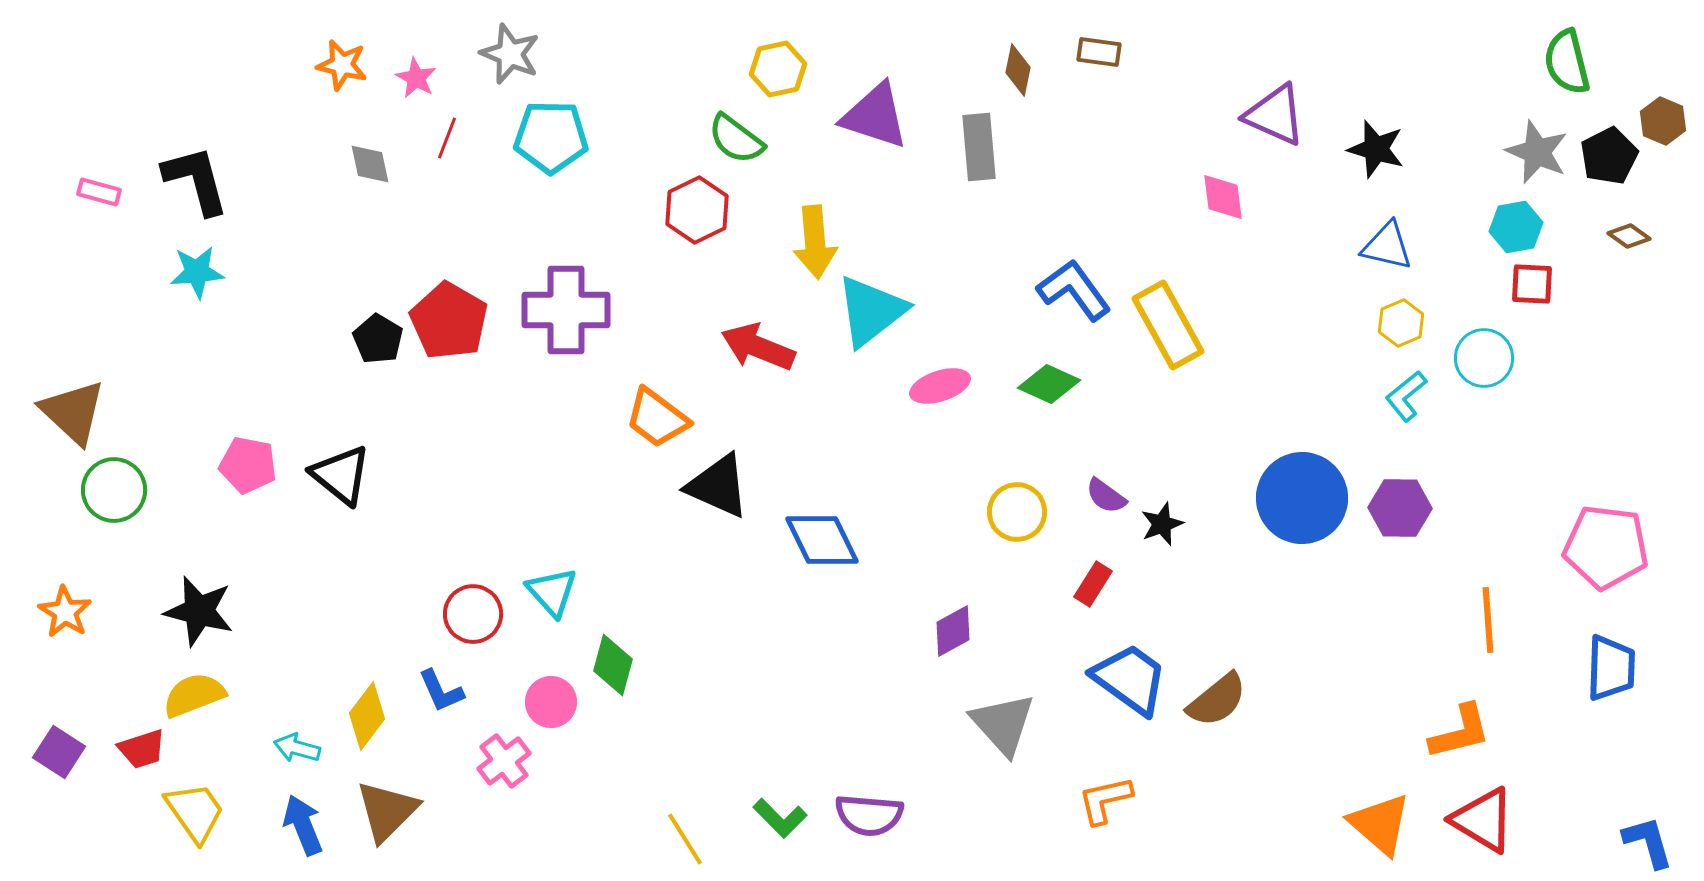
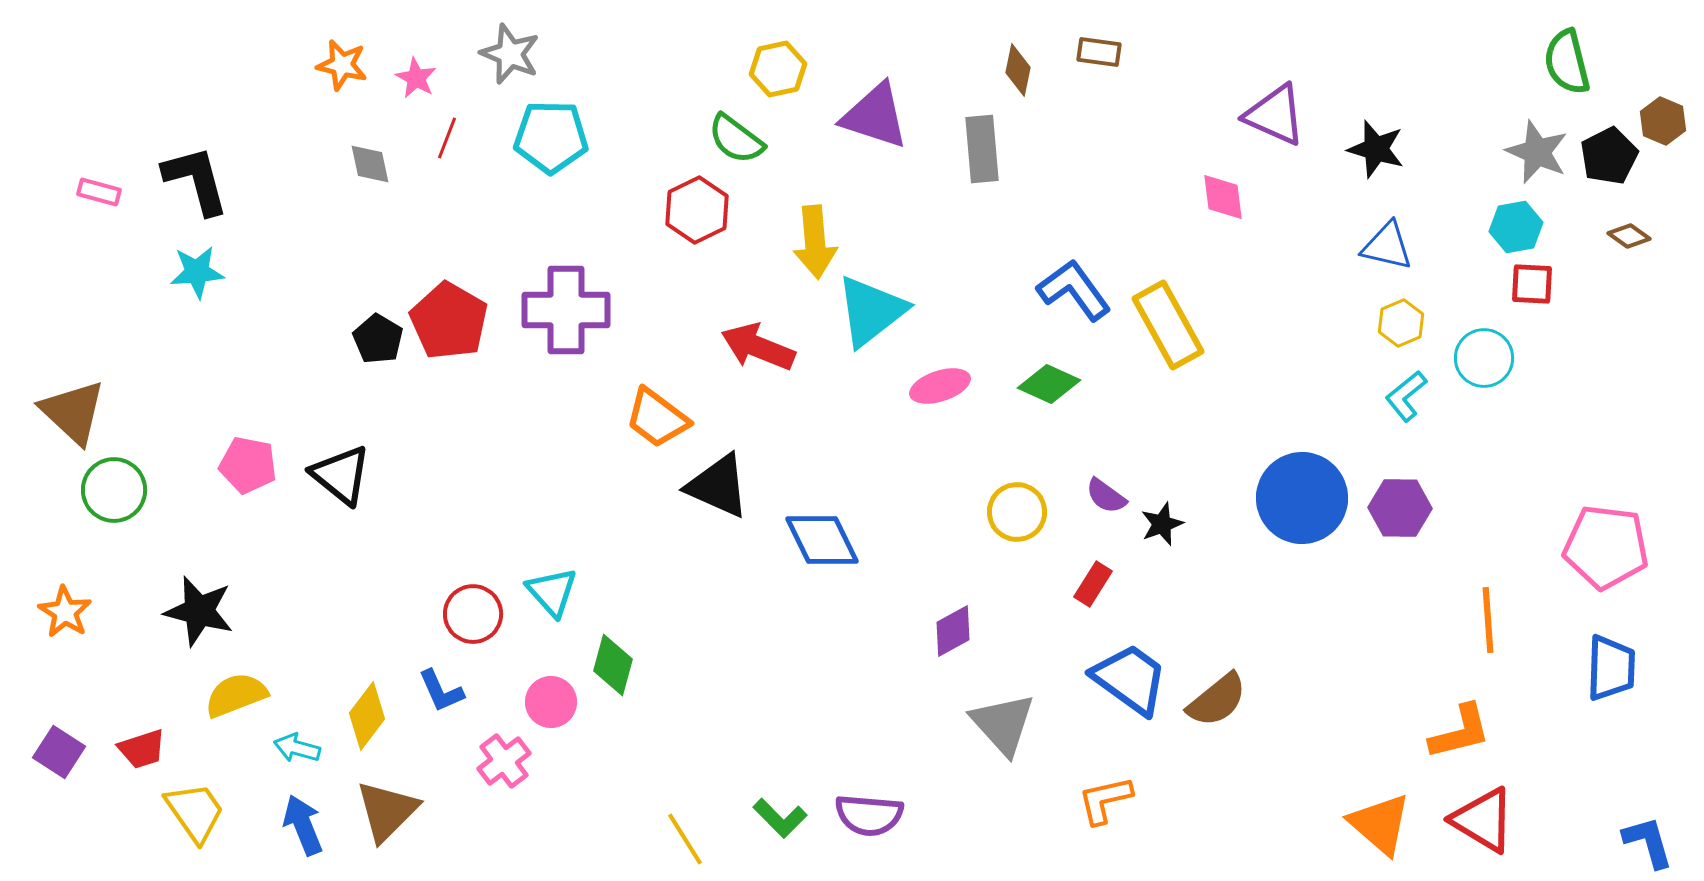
gray rectangle at (979, 147): moved 3 px right, 2 px down
yellow semicircle at (194, 695): moved 42 px right
